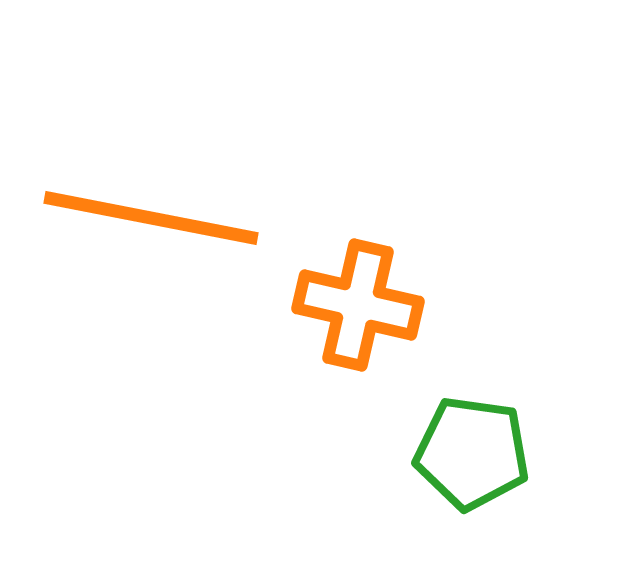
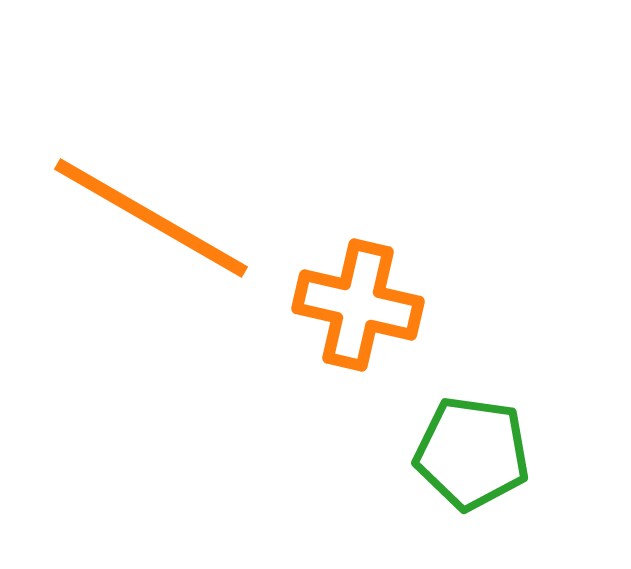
orange line: rotated 19 degrees clockwise
